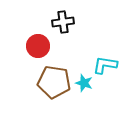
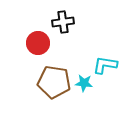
red circle: moved 3 px up
cyan star: rotated 12 degrees counterclockwise
